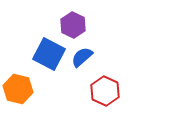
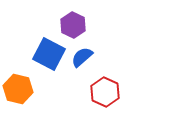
red hexagon: moved 1 px down
